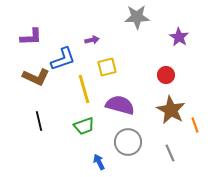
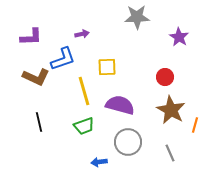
purple arrow: moved 10 px left, 6 px up
yellow square: rotated 12 degrees clockwise
red circle: moved 1 px left, 2 px down
yellow line: moved 2 px down
black line: moved 1 px down
orange line: rotated 35 degrees clockwise
blue arrow: rotated 70 degrees counterclockwise
